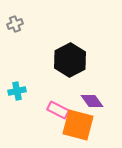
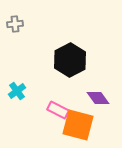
gray cross: rotated 14 degrees clockwise
cyan cross: rotated 24 degrees counterclockwise
purple diamond: moved 6 px right, 3 px up
